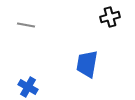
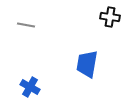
black cross: rotated 24 degrees clockwise
blue cross: moved 2 px right
